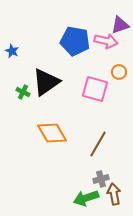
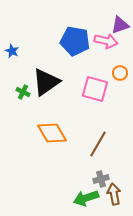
orange circle: moved 1 px right, 1 px down
